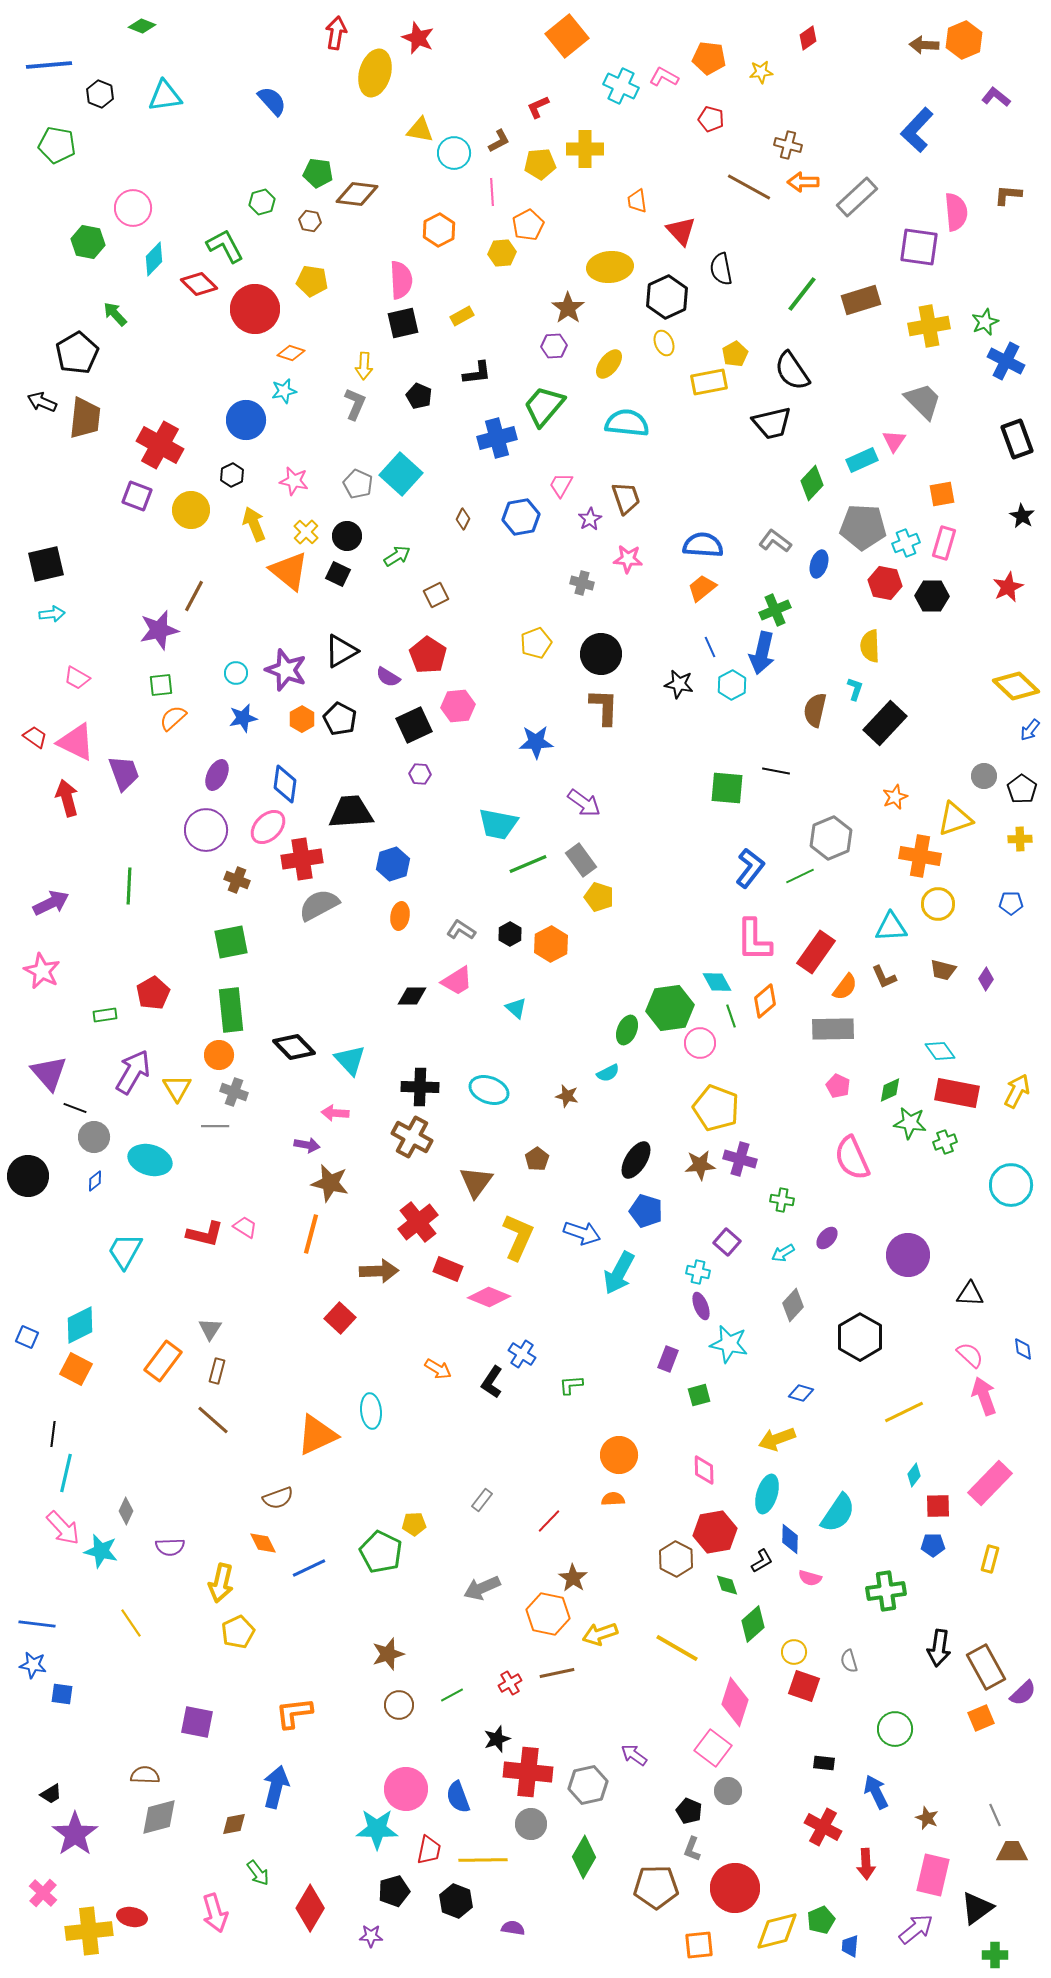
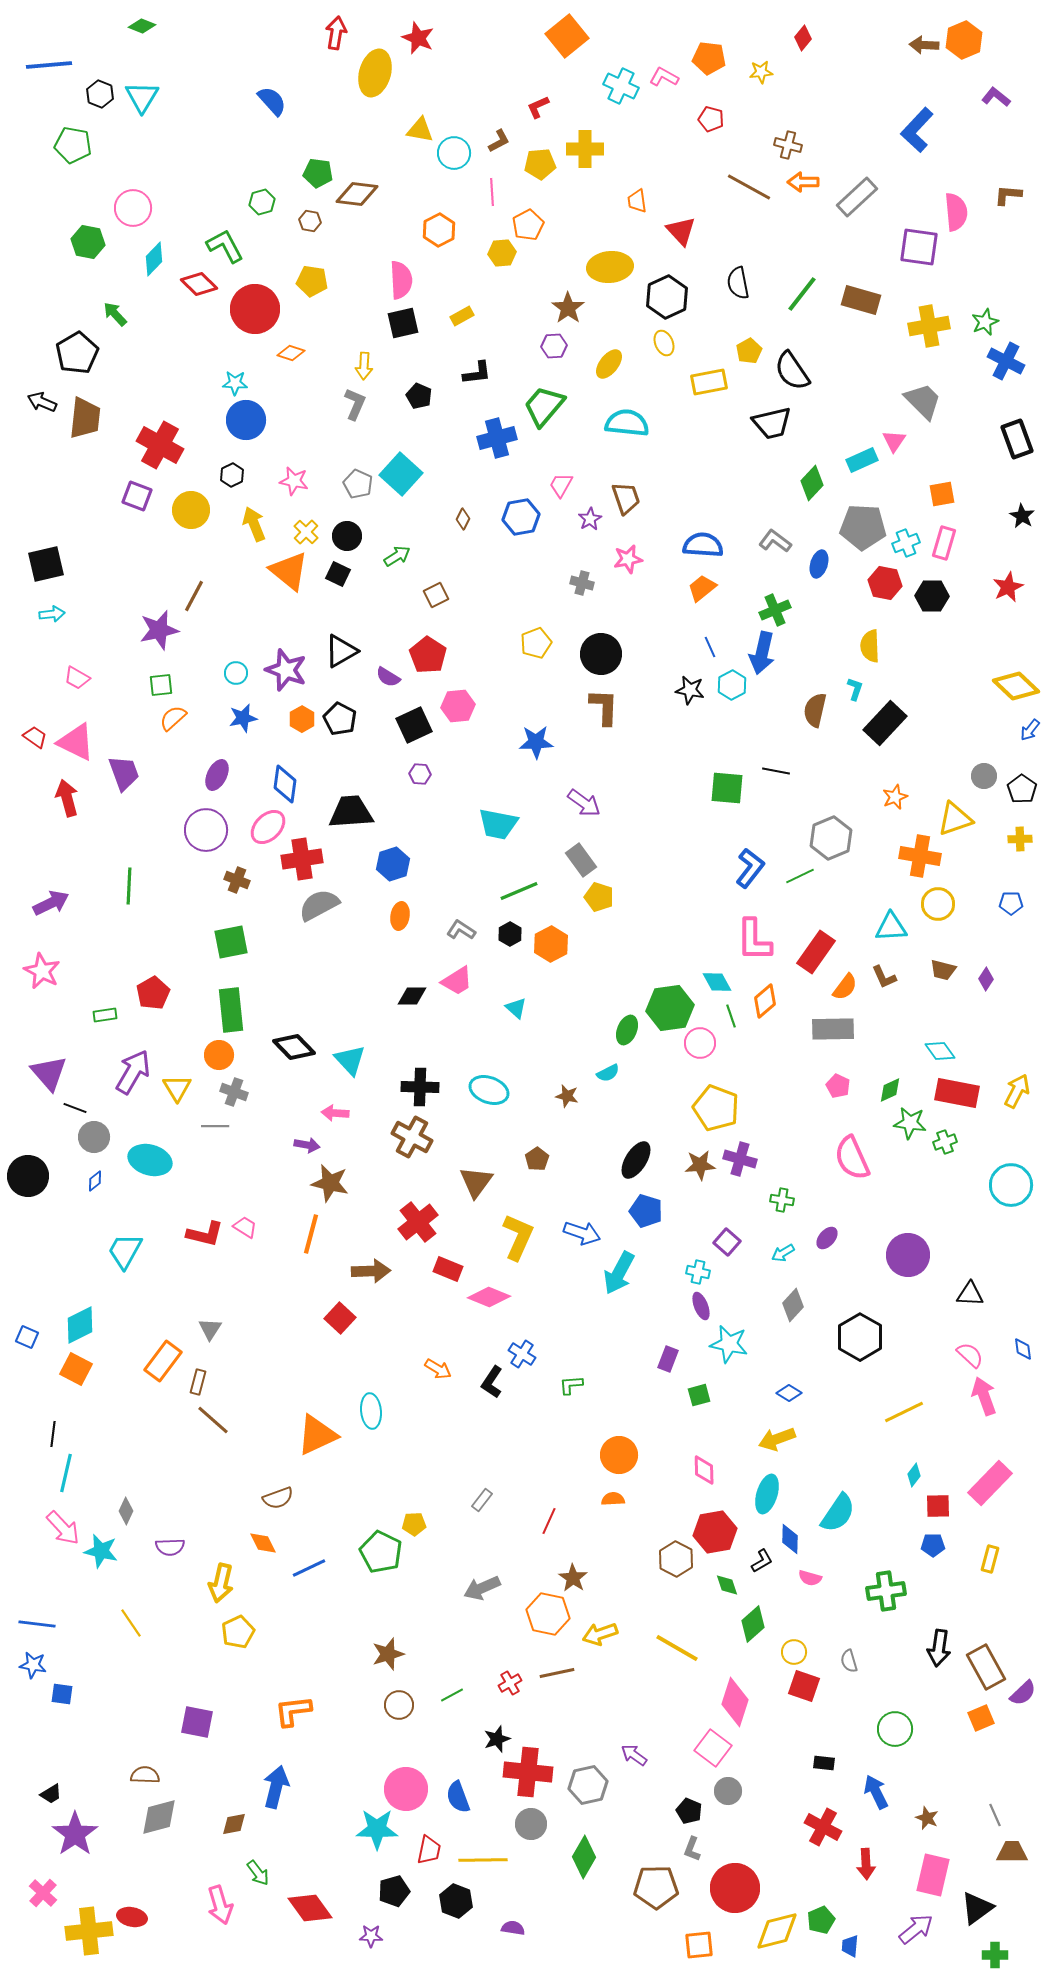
red diamond at (808, 38): moved 5 px left; rotated 15 degrees counterclockwise
cyan triangle at (165, 96): moved 23 px left, 1 px down; rotated 51 degrees counterclockwise
green pentagon at (57, 145): moved 16 px right
black semicircle at (721, 269): moved 17 px right, 14 px down
brown rectangle at (861, 300): rotated 33 degrees clockwise
yellow pentagon at (735, 354): moved 14 px right, 3 px up
cyan star at (284, 391): moved 49 px left, 8 px up; rotated 15 degrees clockwise
pink star at (628, 559): rotated 16 degrees counterclockwise
black star at (679, 684): moved 11 px right, 6 px down
green line at (528, 864): moved 9 px left, 27 px down
brown arrow at (379, 1271): moved 8 px left
brown rectangle at (217, 1371): moved 19 px left, 11 px down
blue diamond at (801, 1393): moved 12 px left; rotated 15 degrees clockwise
red line at (549, 1521): rotated 20 degrees counterclockwise
orange L-shape at (294, 1713): moved 1 px left, 2 px up
red diamond at (310, 1908): rotated 66 degrees counterclockwise
pink arrow at (215, 1913): moved 5 px right, 8 px up
